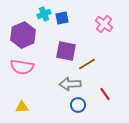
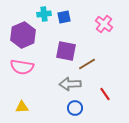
cyan cross: rotated 16 degrees clockwise
blue square: moved 2 px right, 1 px up
blue circle: moved 3 px left, 3 px down
